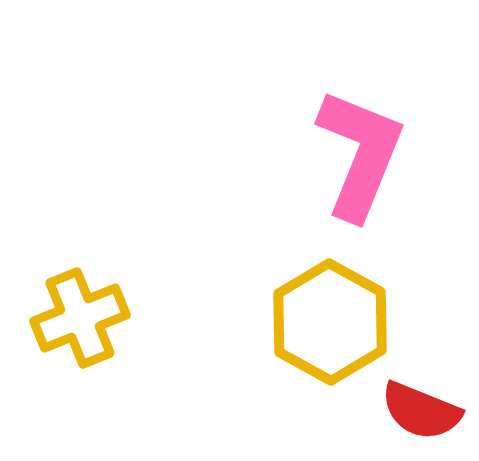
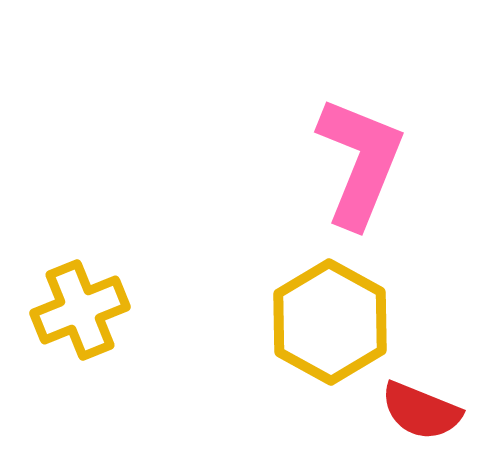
pink L-shape: moved 8 px down
yellow cross: moved 8 px up
